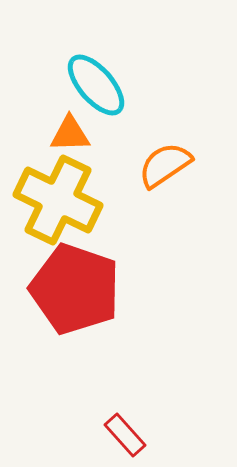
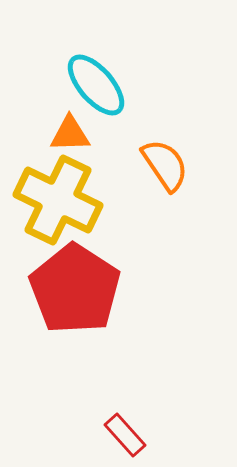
orange semicircle: rotated 90 degrees clockwise
red pentagon: rotated 14 degrees clockwise
